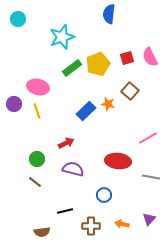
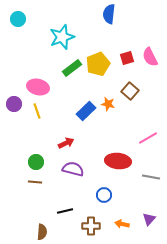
green circle: moved 1 px left, 3 px down
brown line: rotated 32 degrees counterclockwise
brown semicircle: rotated 77 degrees counterclockwise
